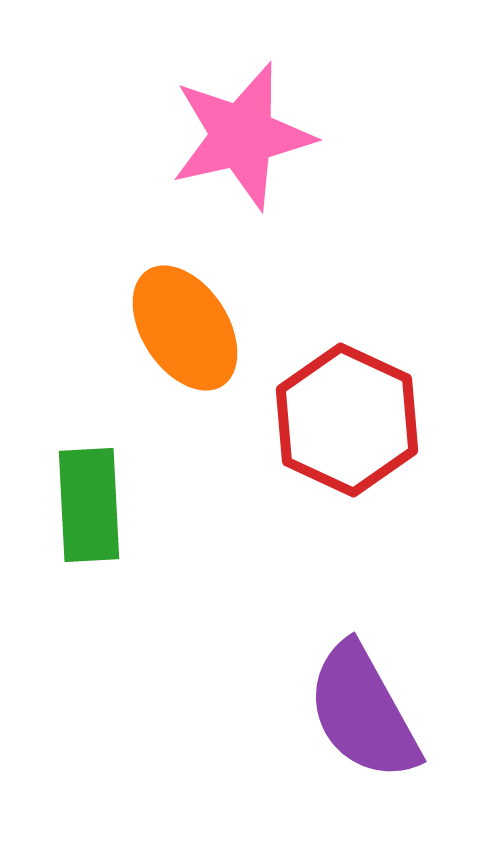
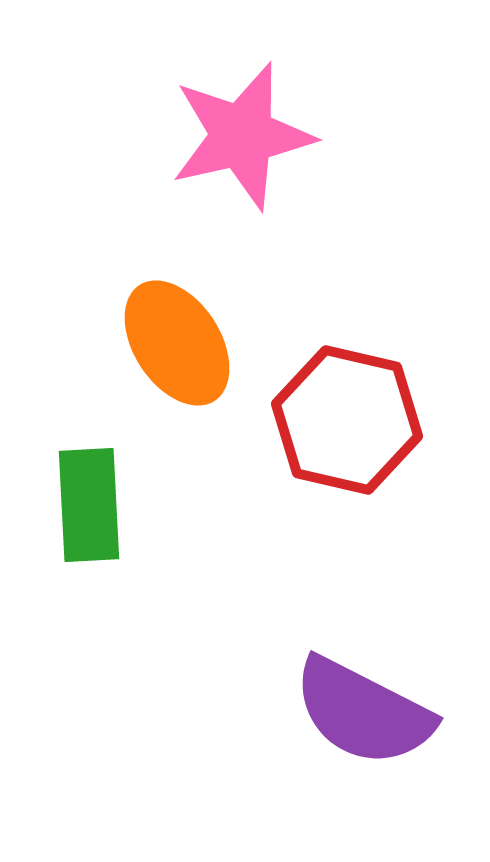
orange ellipse: moved 8 px left, 15 px down
red hexagon: rotated 12 degrees counterclockwise
purple semicircle: rotated 34 degrees counterclockwise
